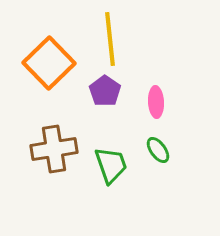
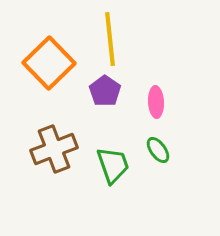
brown cross: rotated 12 degrees counterclockwise
green trapezoid: moved 2 px right
